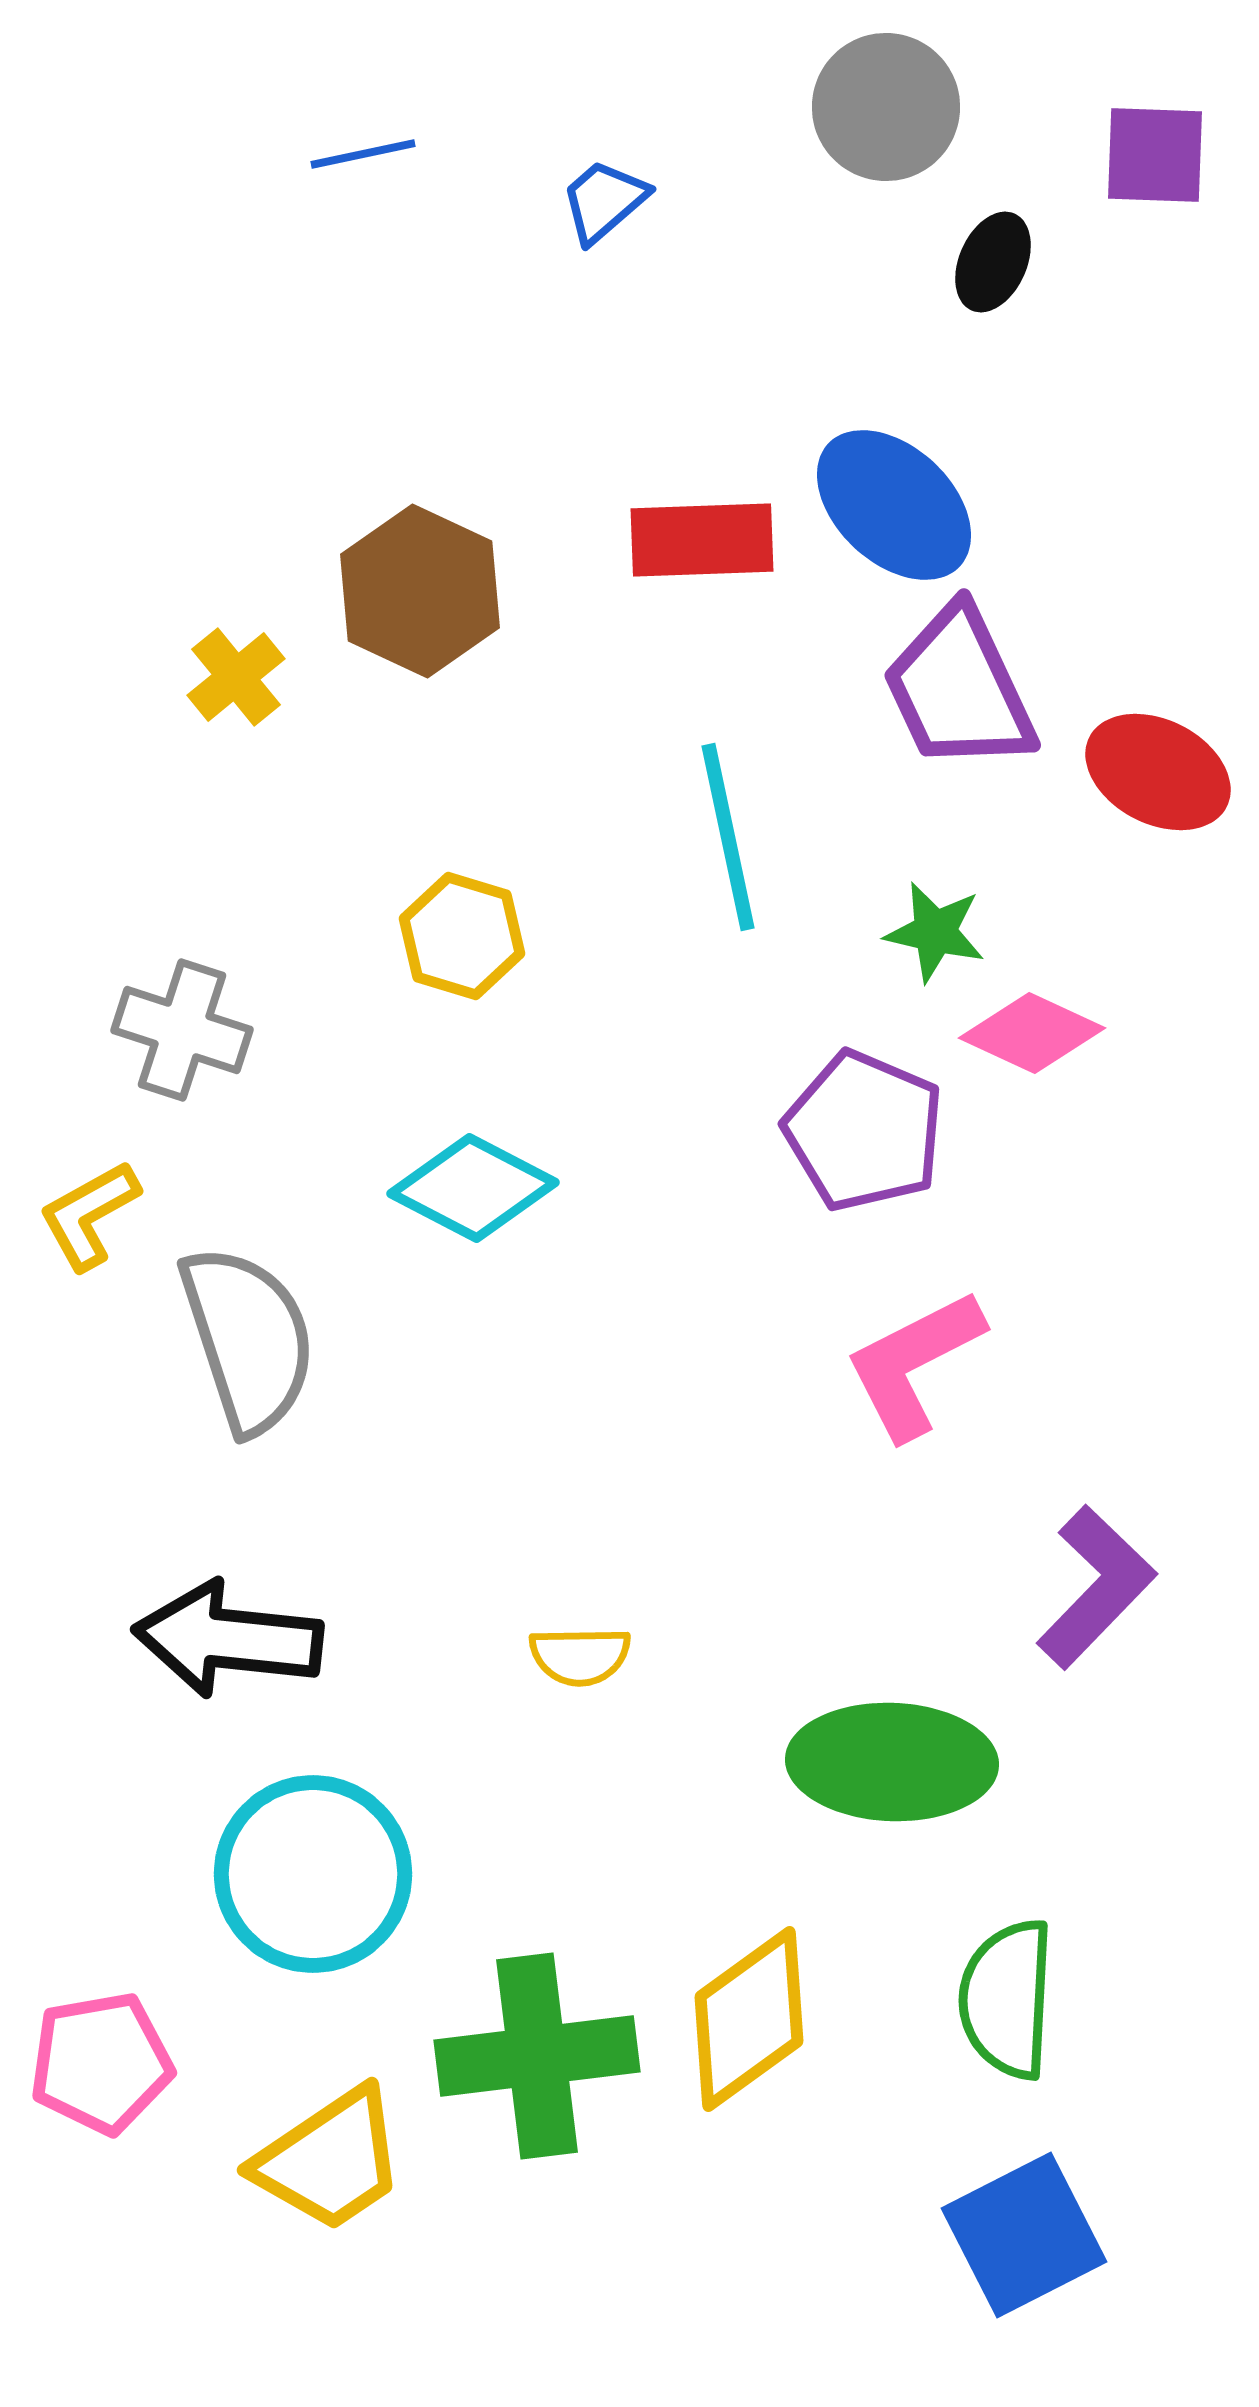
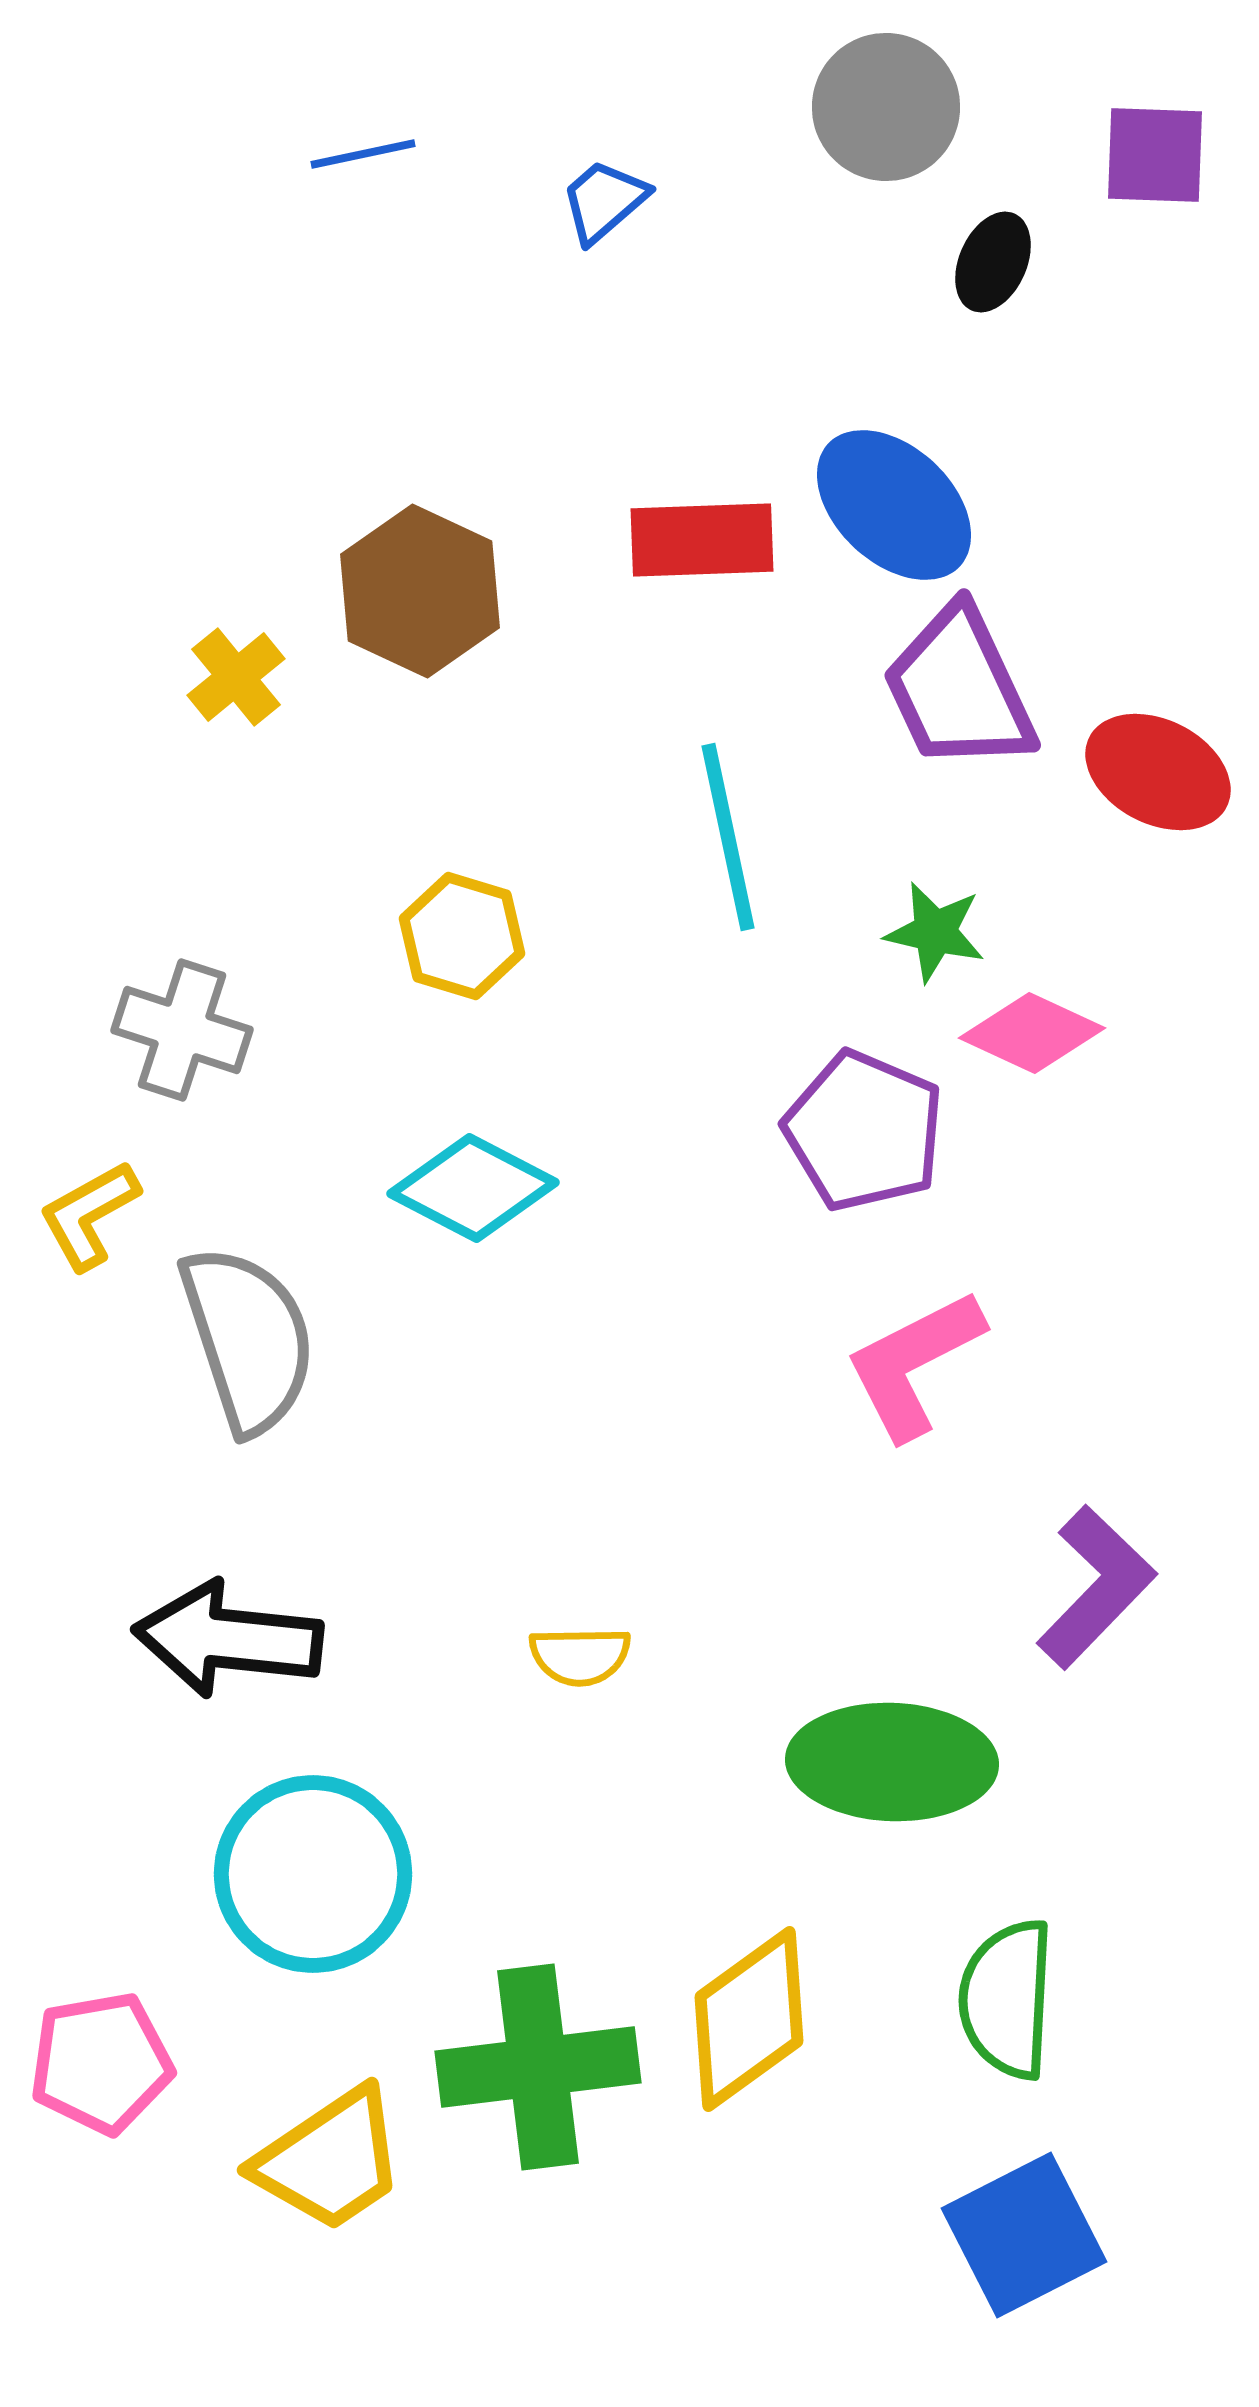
green cross: moved 1 px right, 11 px down
